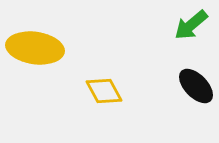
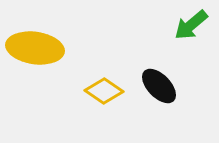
black ellipse: moved 37 px left
yellow diamond: rotated 27 degrees counterclockwise
